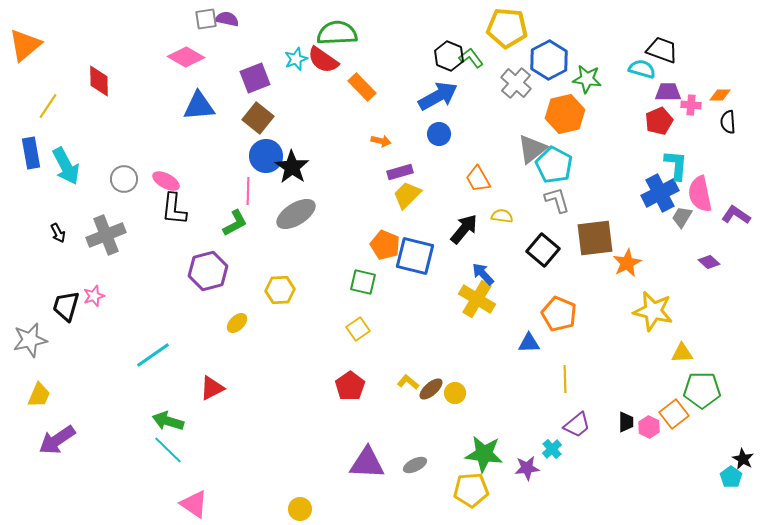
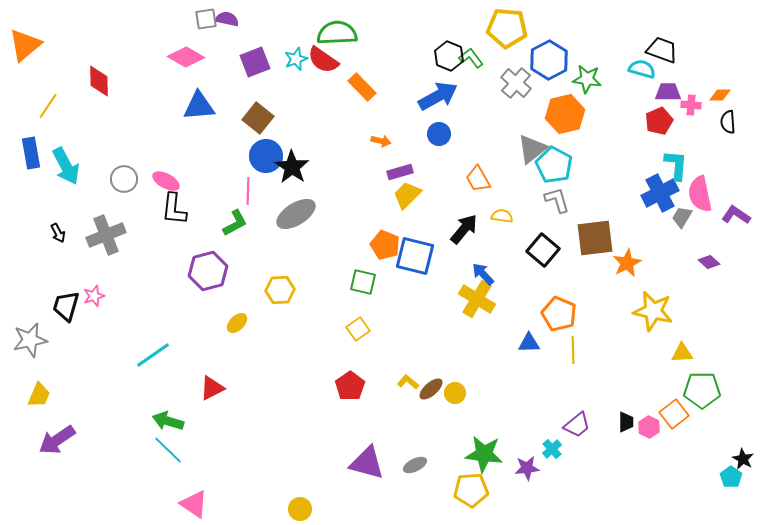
purple square at (255, 78): moved 16 px up
yellow line at (565, 379): moved 8 px right, 29 px up
purple triangle at (367, 463): rotated 12 degrees clockwise
